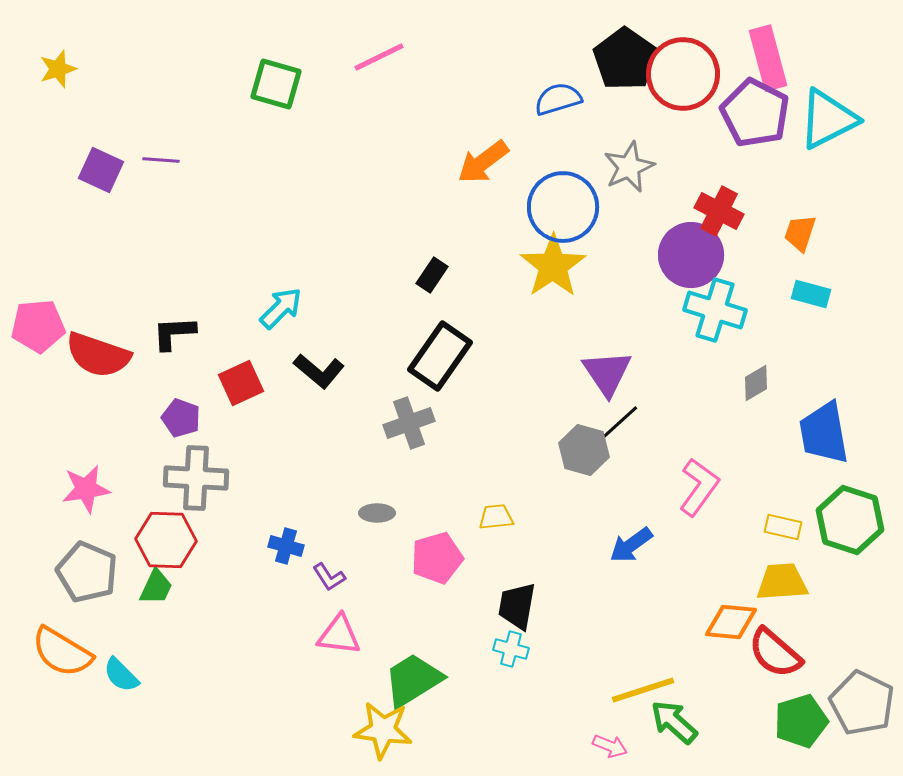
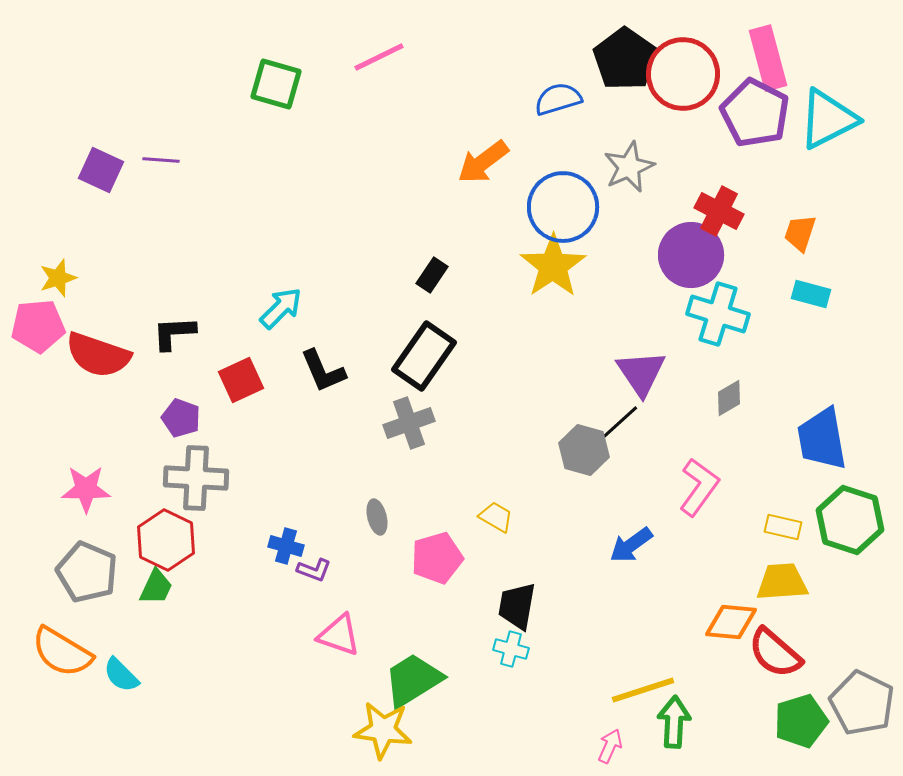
yellow star at (58, 69): moved 209 px down
cyan cross at (715, 310): moved 3 px right, 4 px down
black rectangle at (440, 356): moved 16 px left
black L-shape at (319, 371): moved 4 px right; rotated 27 degrees clockwise
purple triangle at (607, 373): moved 34 px right
red square at (241, 383): moved 3 px up
gray diamond at (756, 383): moved 27 px left, 15 px down
blue trapezoid at (824, 433): moved 2 px left, 6 px down
pink star at (86, 489): rotated 9 degrees clockwise
gray ellipse at (377, 513): moved 4 px down; rotated 76 degrees clockwise
yellow trapezoid at (496, 517): rotated 36 degrees clockwise
red hexagon at (166, 540): rotated 24 degrees clockwise
purple L-shape at (329, 577): moved 15 px left, 7 px up; rotated 36 degrees counterclockwise
pink triangle at (339, 635): rotated 12 degrees clockwise
green arrow at (674, 722): rotated 51 degrees clockwise
pink arrow at (610, 746): rotated 88 degrees counterclockwise
